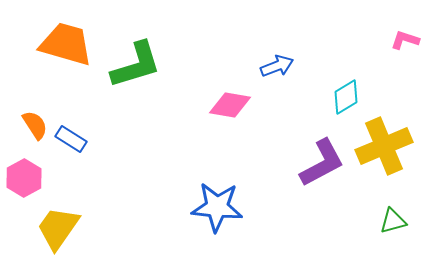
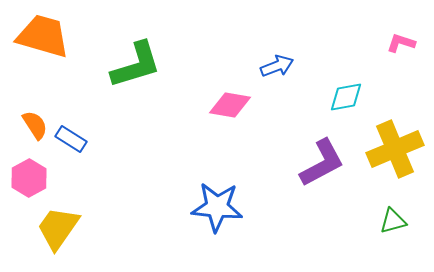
pink L-shape: moved 4 px left, 3 px down
orange trapezoid: moved 23 px left, 8 px up
cyan diamond: rotated 21 degrees clockwise
yellow cross: moved 11 px right, 3 px down
pink hexagon: moved 5 px right
